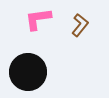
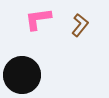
black circle: moved 6 px left, 3 px down
